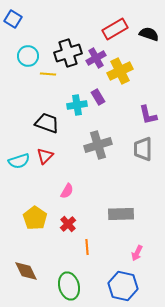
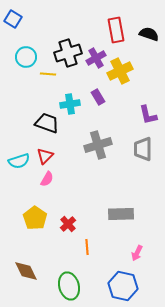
red rectangle: moved 1 px right, 1 px down; rotated 70 degrees counterclockwise
cyan circle: moved 2 px left, 1 px down
cyan cross: moved 7 px left, 1 px up
pink semicircle: moved 20 px left, 12 px up
